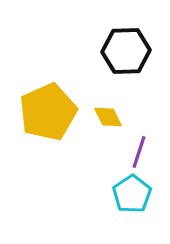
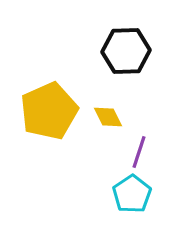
yellow pentagon: moved 1 px right, 1 px up
